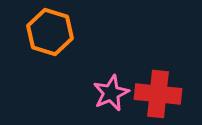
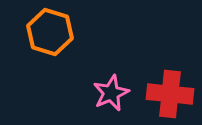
red cross: moved 12 px right
